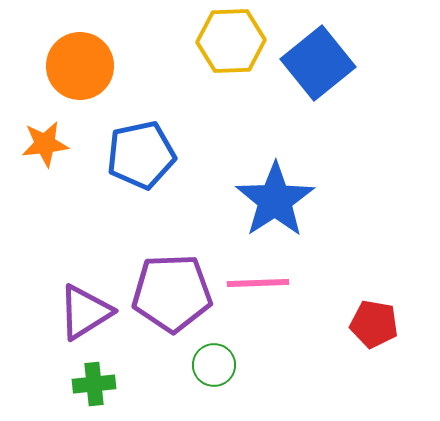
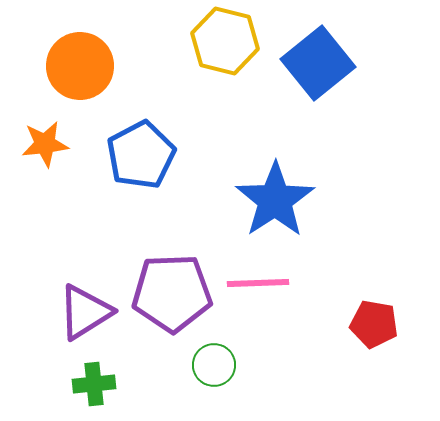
yellow hexagon: moved 6 px left; rotated 16 degrees clockwise
blue pentagon: rotated 16 degrees counterclockwise
